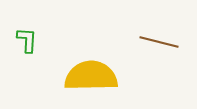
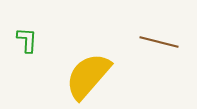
yellow semicircle: moved 3 px left; rotated 48 degrees counterclockwise
